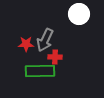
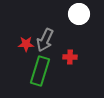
red cross: moved 15 px right
green rectangle: rotated 72 degrees counterclockwise
